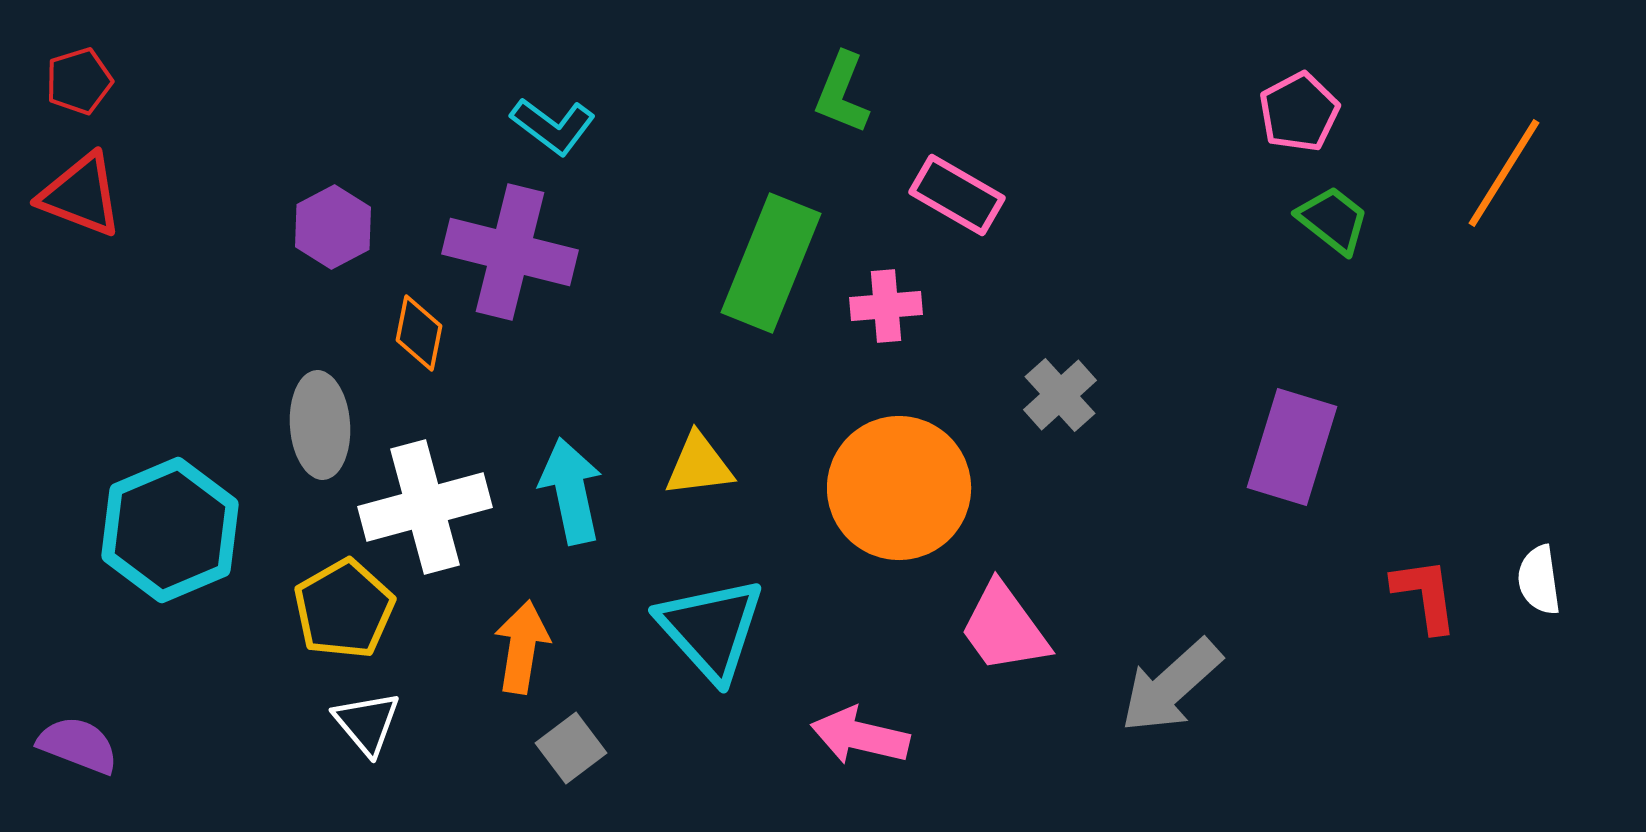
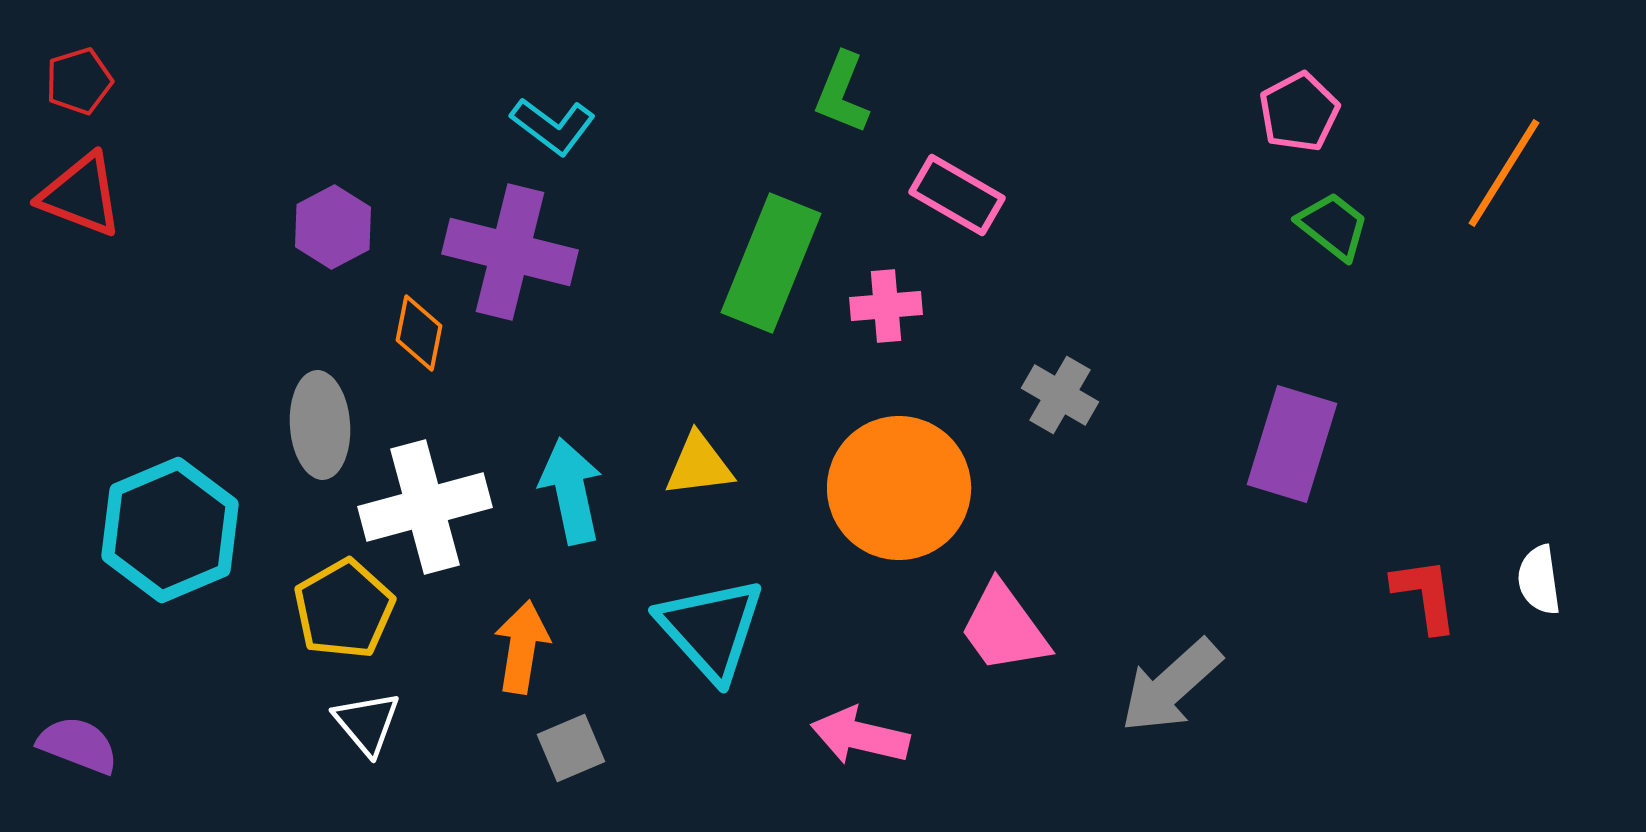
green trapezoid: moved 6 px down
gray cross: rotated 18 degrees counterclockwise
purple rectangle: moved 3 px up
gray square: rotated 14 degrees clockwise
